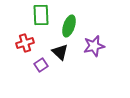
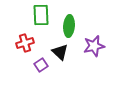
green ellipse: rotated 15 degrees counterclockwise
